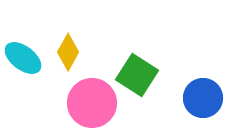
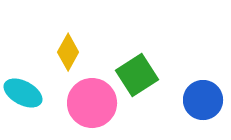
cyan ellipse: moved 35 px down; rotated 9 degrees counterclockwise
green square: rotated 24 degrees clockwise
blue circle: moved 2 px down
